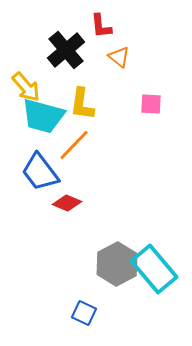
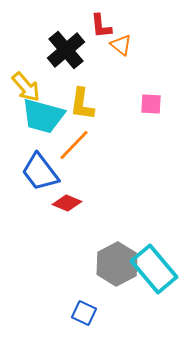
orange triangle: moved 2 px right, 12 px up
